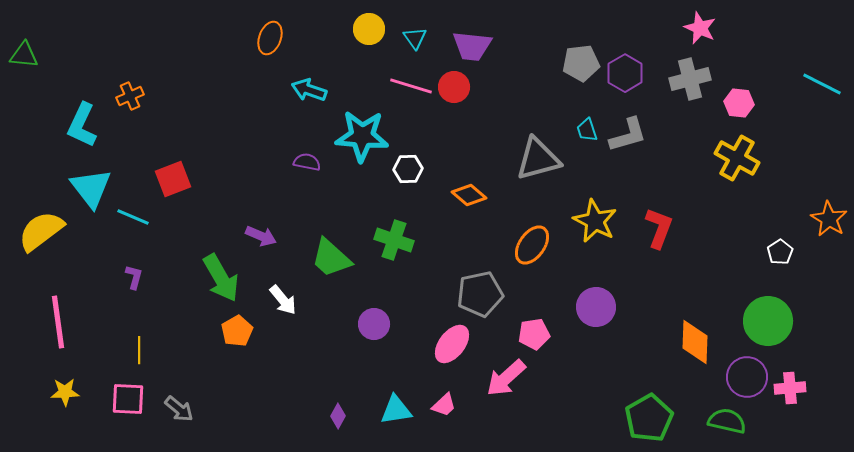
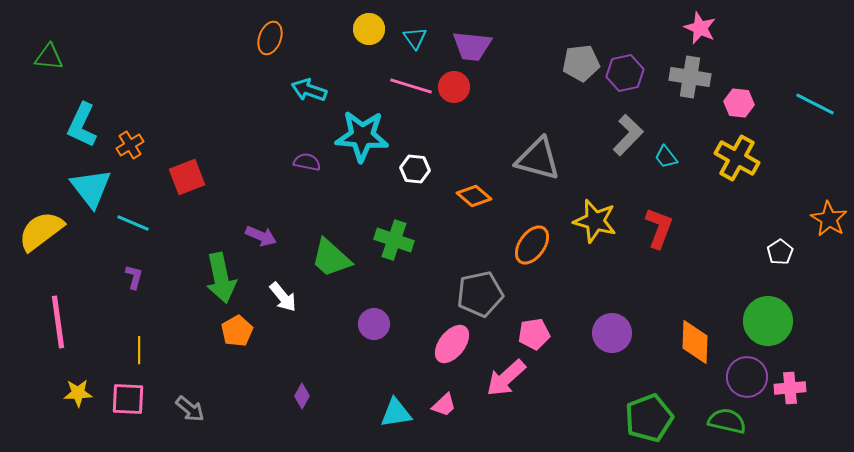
green triangle at (24, 55): moved 25 px right, 2 px down
purple hexagon at (625, 73): rotated 18 degrees clockwise
gray cross at (690, 79): moved 2 px up; rotated 24 degrees clockwise
cyan line at (822, 84): moved 7 px left, 20 px down
orange cross at (130, 96): moved 49 px down; rotated 8 degrees counterclockwise
cyan trapezoid at (587, 130): moved 79 px right, 27 px down; rotated 20 degrees counterclockwise
gray L-shape at (628, 135): rotated 30 degrees counterclockwise
gray triangle at (538, 159): rotated 30 degrees clockwise
white hexagon at (408, 169): moved 7 px right; rotated 8 degrees clockwise
red square at (173, 179): moved 14 px right, 2 px up
orange diamond at (469, 195): moved 5 px right, 1 px down
cyan line at (133, 217): moved 6 px down
yellow star at (595, 221): rotated 12 degrees counterclockwise
green arrow at (221, 278): rotated 18 degrees clockwise
white arrow at (283, 300): moved 3 px up
purple circle at (596, 307): moved 16 px right, 26 px down
yellow star at (65, 392): moved 13 px right, 1 px down
gray arrow at (179, 409): moved 11 px right
cyan triangle at (396, 410): moved 3 px down
purple diamond at (338, 416): moved 36 px left, 20 px up
green pentagon at (649, 418): rotated 9 degrees clockwise
